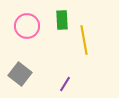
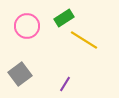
green rectangle: moved 2 px right, 2 px up; rotated 60 degrees clockwise
yellow line: rotated 48 degrees counterclockwise
gray square: rotated 15 degrees clockwise
